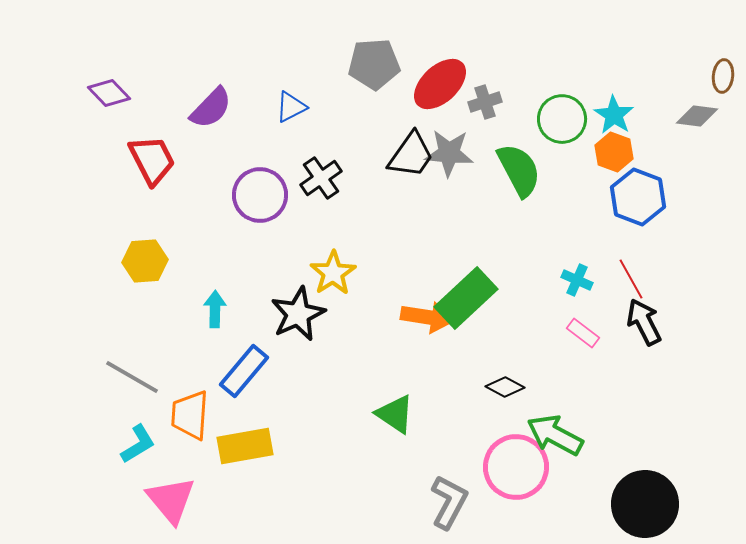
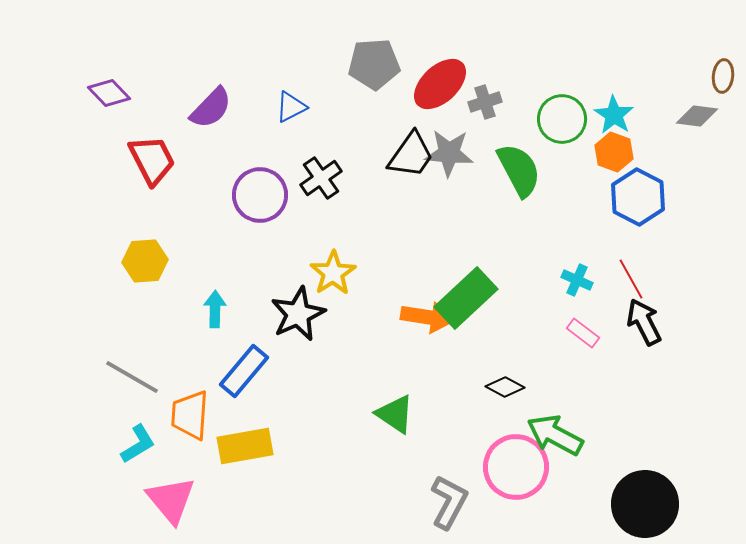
blue hexagon: rotated 6 degrees clockwise
